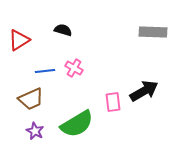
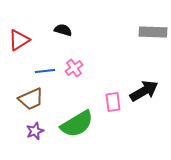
pink cross: rotated 24 degrees clockwise
purple star: rotated 24 degrees clockwise
